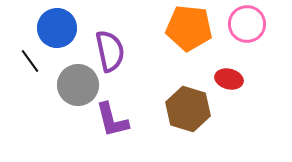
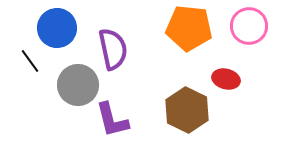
pink circle: moved 2 px right, 2 px down
purple semicircle: moved 3 px right, 2 px up
red ellipse: moved 3 px left
brown hexagon: moved 1 px left, 1 px down; rotated 9 degrees clockwise
